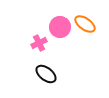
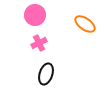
pink circle: moved 25 px left, 12 px up
black ellipse: rotated 70 degrees clockwise
